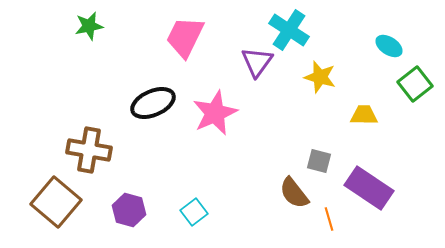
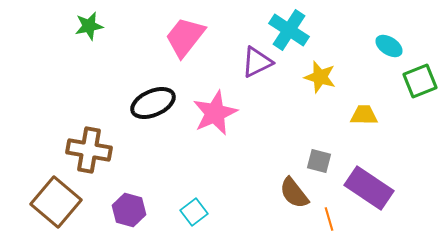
pink trapezoid: rotated 12 degrees clockwise
purple triangle: rotated 28 degrees clockwise
green square: moved 5 px right, 3 px up; rotated 16 degrees clockwise
